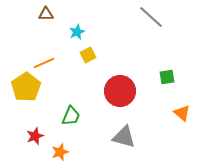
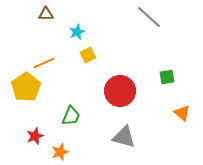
gray line: moved 2 px left
